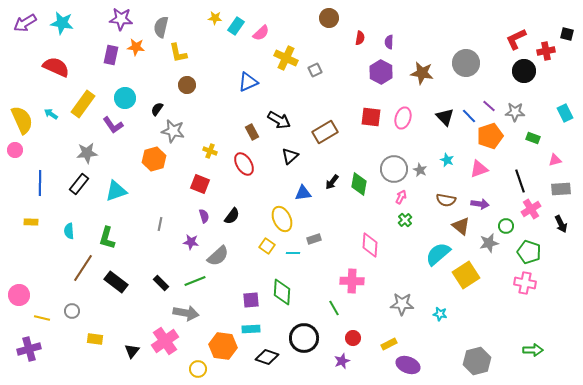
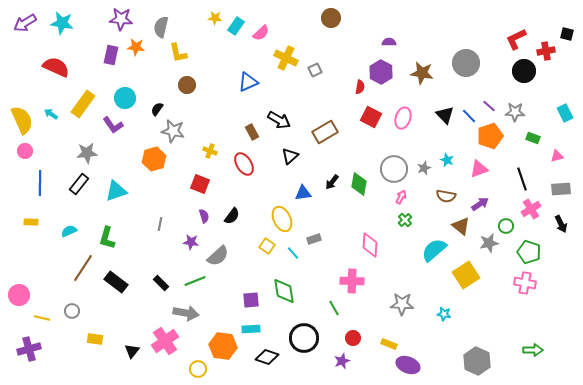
brown circle at (329, 18): moved 2 px right
red semicircle at (360, 38): moved 49 px down
purple semicircle at (389, 42): rotated 88 degrees clockwise
red square at (371, 117): rotated 20 degrees clockwise
black triangle at (445, 117): moved 2 px up
pink circle at (15, 150): moved 10 px right, 1 px down
pink triangle at (555, 160): moved 2 px right, 4 px up
gray star at (420, 170): moved 4 px right, 2 px up; rotated 24 degrees clockwise
black line at (520, 181): moved 2 px right, 2 px up
brown semicircle at (446, 200): moved 4 px up
purple arrow at (480, 204): rotated 42 degrees counterclockwise
cyan semicircle at (69, 231): rotated 70 degrees clockwise
cyan line at (293, 253): rotated 48 degrees clockwise
cyan semicircle at (438, 254): moved 4 px left, 4 px up
green diamond at (282, 292): moved 2 px right, 1 px up; rotated 12 degrees counterclockwise
cyan star at (440, 314): moved 4 px right
yellow rectangle at (389, 344): rotated 49 degrees clockwise
gray hexagon at (477, 361): rotated 20 degrees counterclockwise
